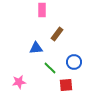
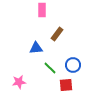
blue circle: moved 1 px left, 3 px down
